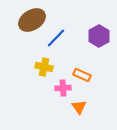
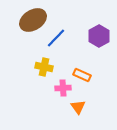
brown ellipse: moved 1 px right
orange triangle: moved 1 px left
